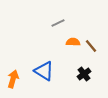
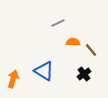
brown line: moved 4 px down
